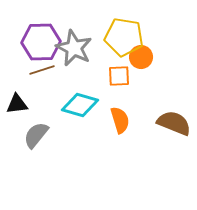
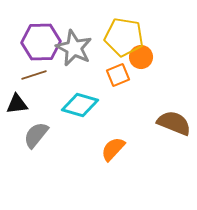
brown line: moved 8 px left, 5 px down
orange square: moved 1 px left, 1 px up; rotated 20 degrees counterclockwise
orange semicircle: moved 7 px left, 29 px down; rotated 120 degrees counterclockwise
